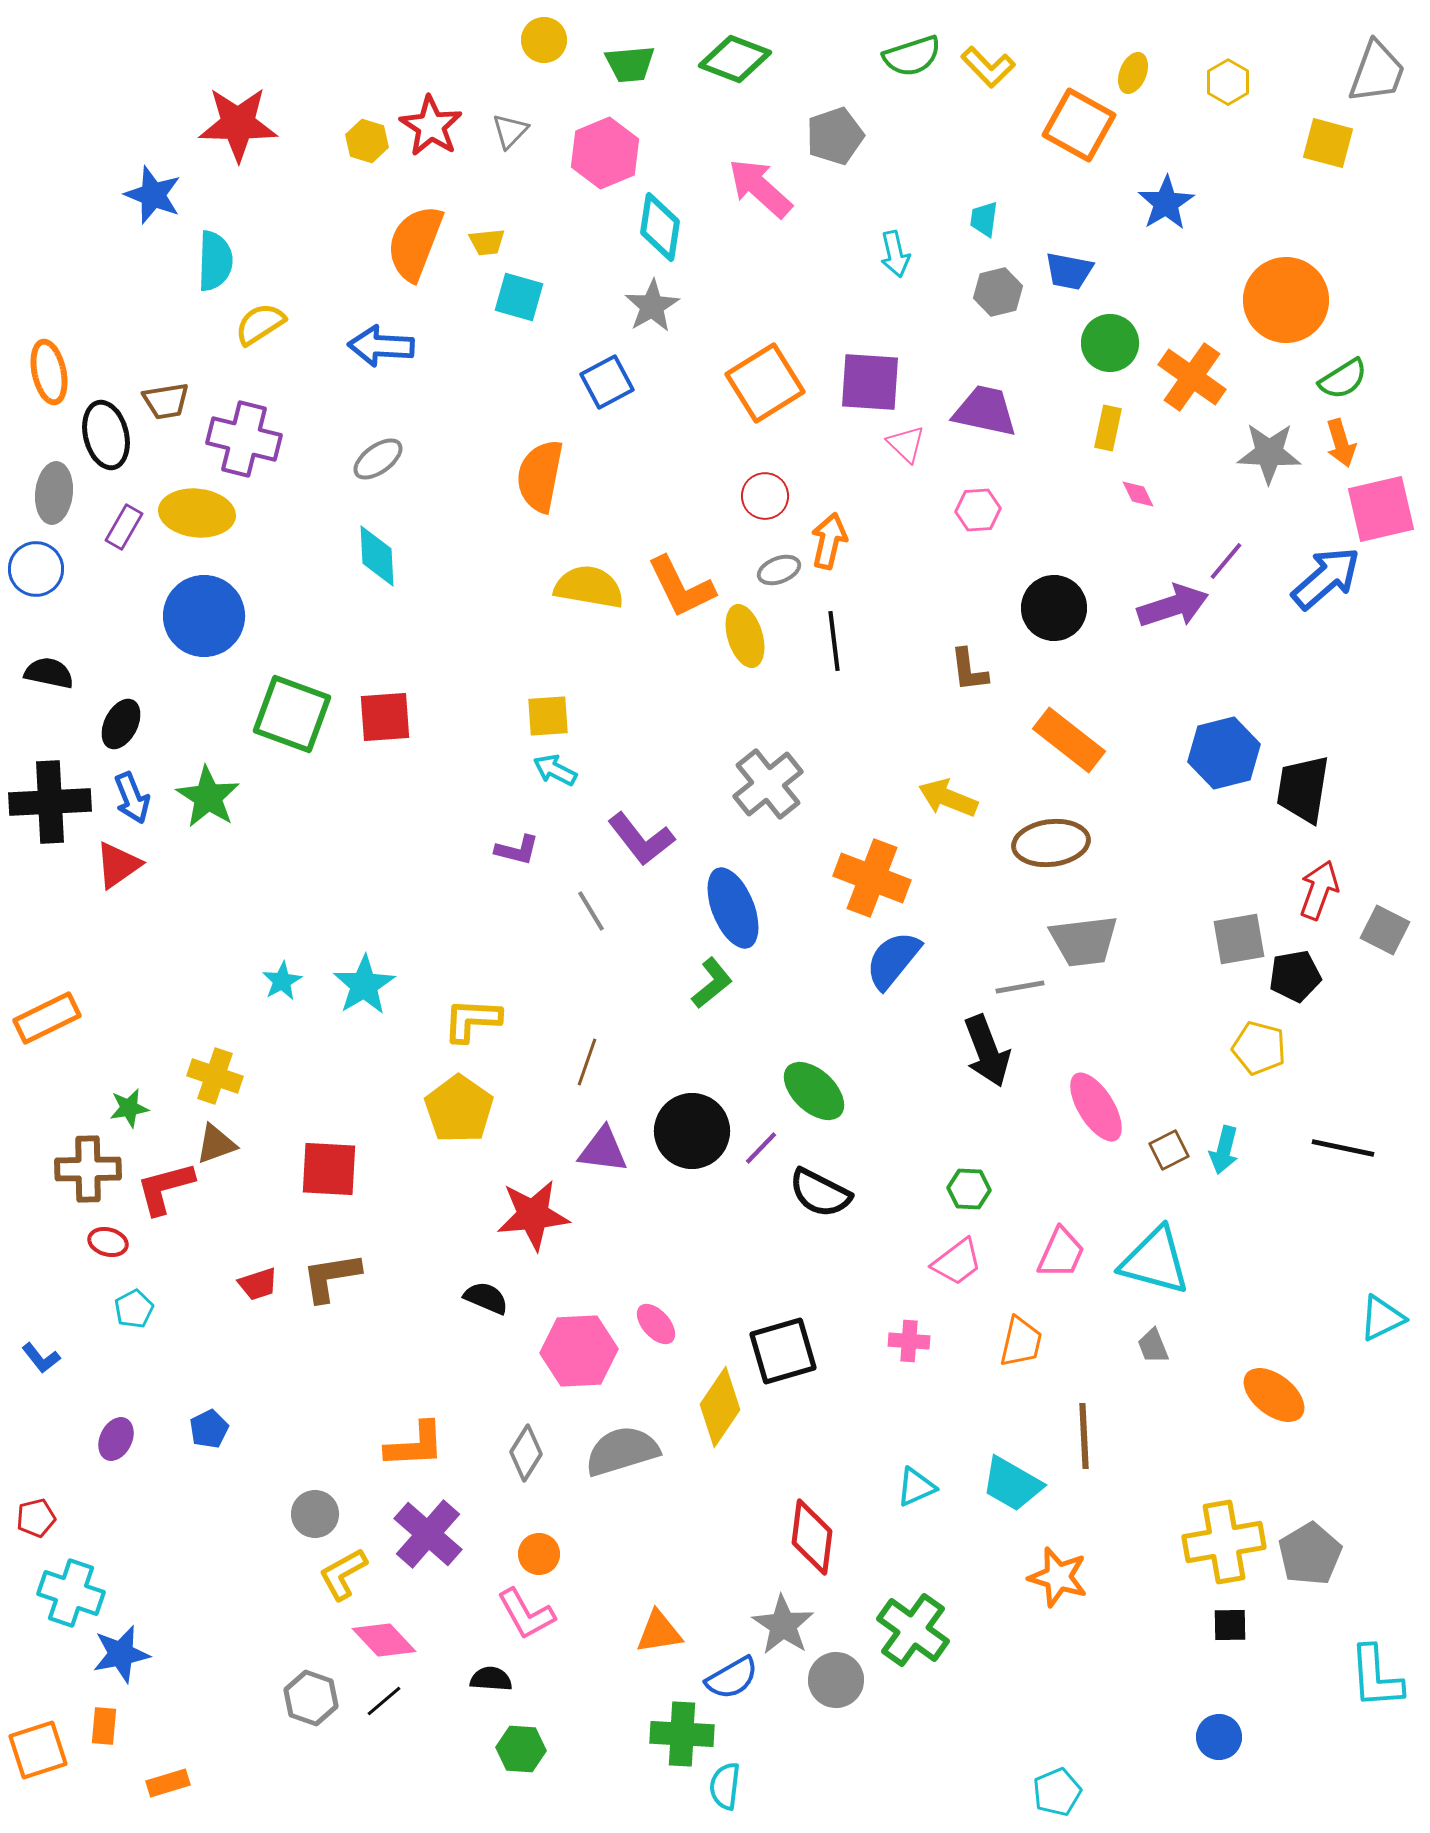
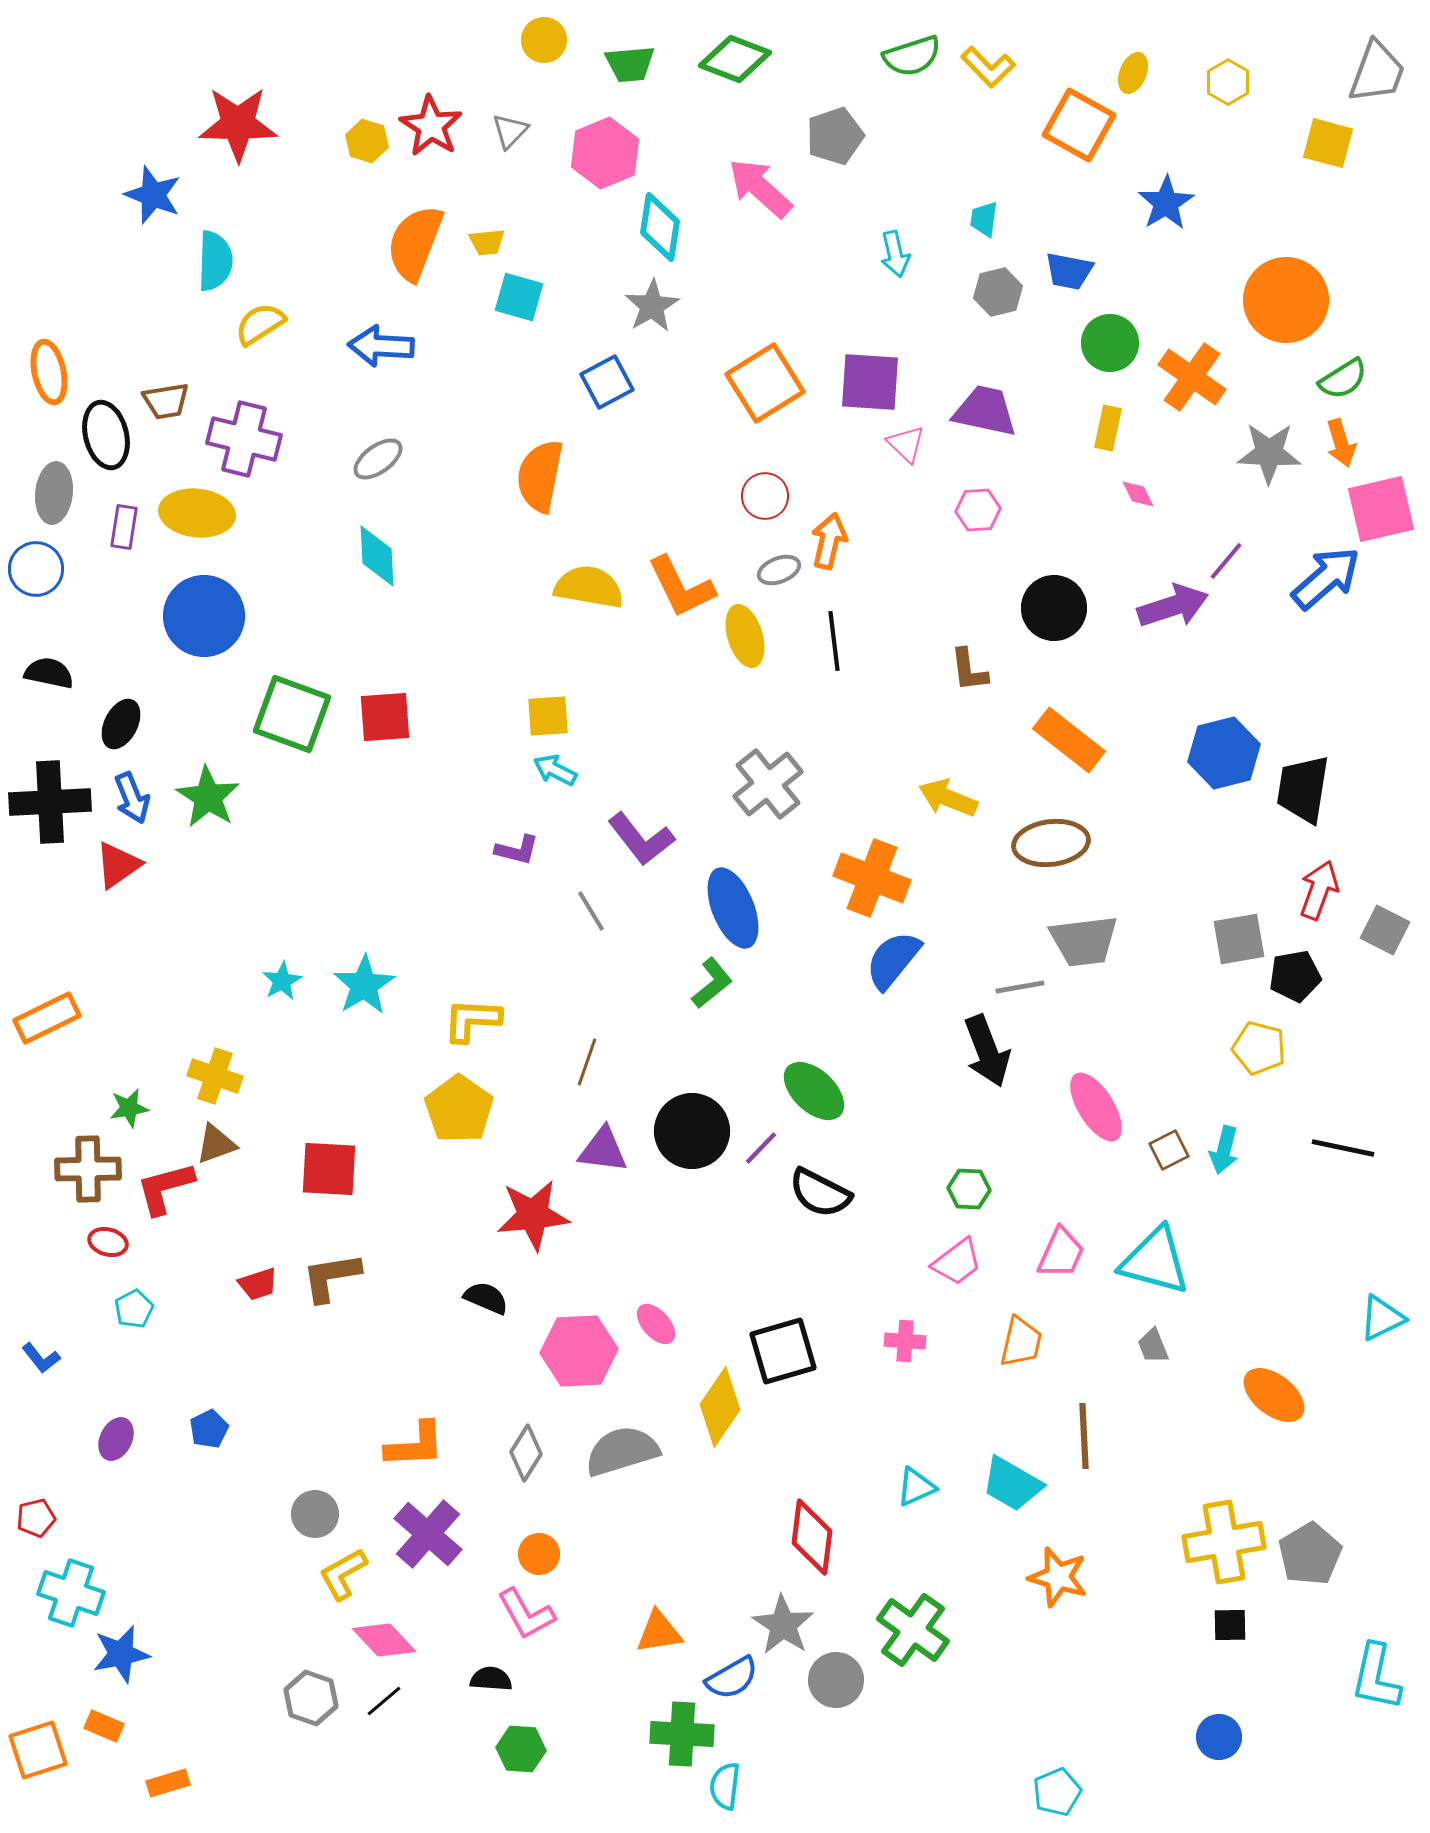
purple rectangle at (124, 527): rotated 21 degrees counterclockwise
pink cross at (909, 1341): moved 4 px left
cyan L-shape at (1376, 1677): rotated 16 degrees clockwise
orange rectangle at (104, 1726): rotated 72 degrees counterclockwise
